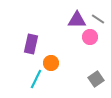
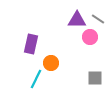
gray square: moved 1 px left, 1 px up; rotated 35 degrees clockwise
